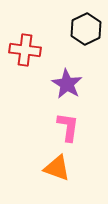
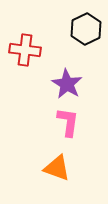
pink L-shape: moved 5 px up
